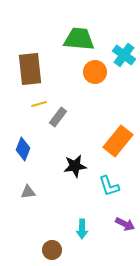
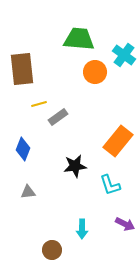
brown rectangle: moved 8 px left
gray rectangle: rotated 18 degrees clockwise
cyan L-shape: moved 1 px right, 1 px up
